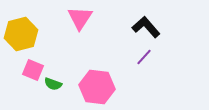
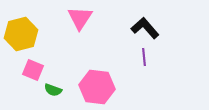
black L-shape: moved 1 px left, 1 px down
purple line: rotated 48 degrees counterclockwise
green semicircle: moved 6 px down
